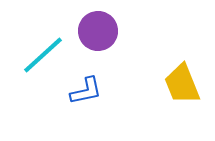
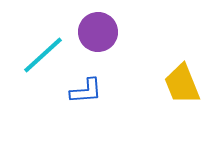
purple circle: moved 1 px down
blue L-shape: rotated 8 degrees clockwise
